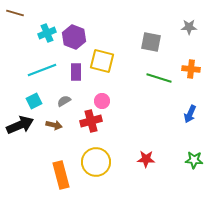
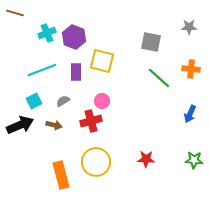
green line: rotated 25 degrees clockwise
gray semicircle: moved 1 px left
